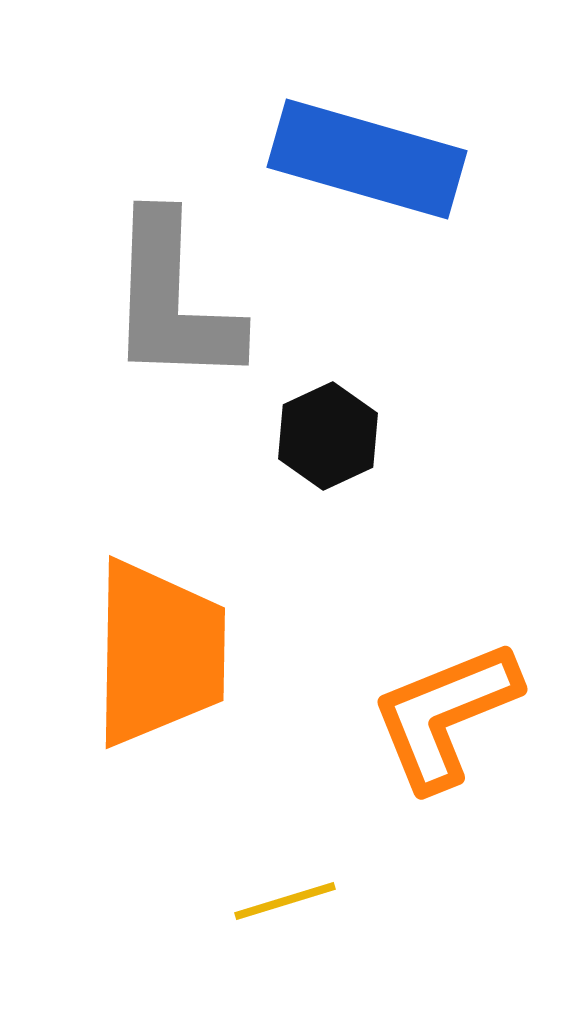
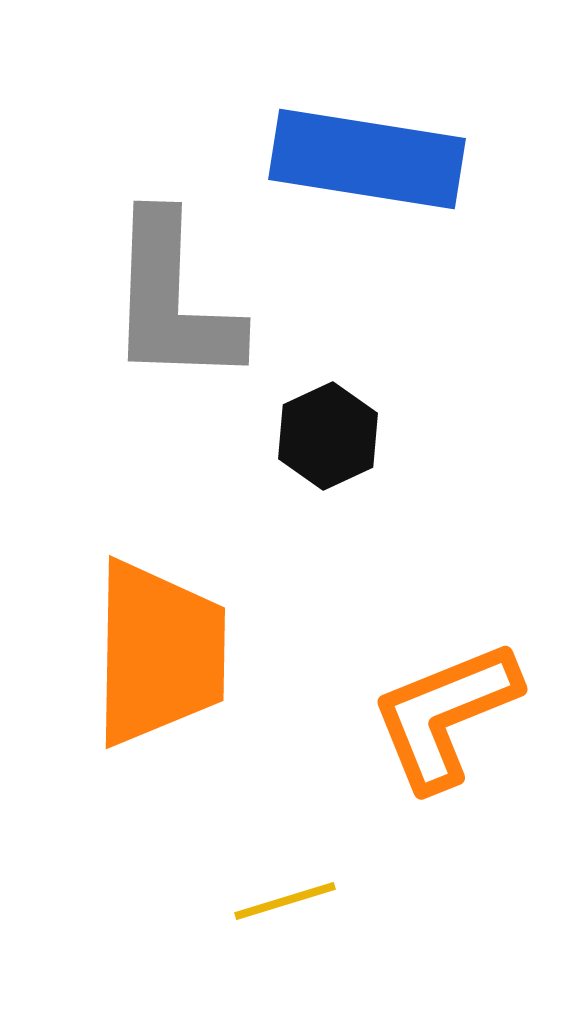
blue rectangle: rotated 7 degrees counterclockwise
